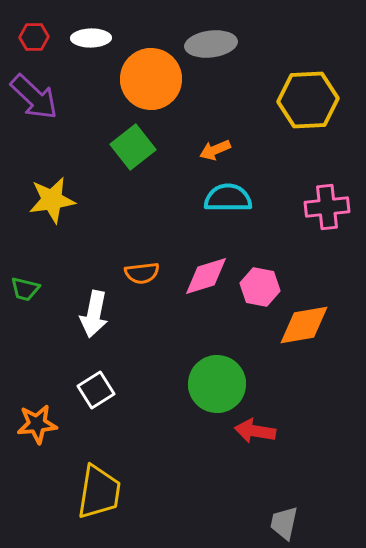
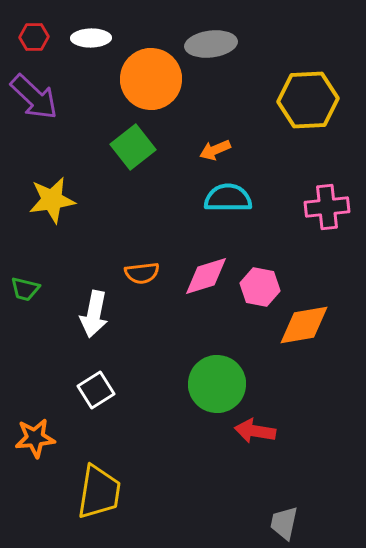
orange star: moved 2 px left, 14 px down
